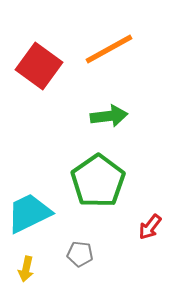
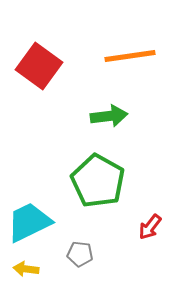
orange line: moved 21 px right, 7 px down; rotated 21 degrees clockwise
green pentagon: rotated 8 degrees counterclockwise
cyan trapezoid: moved 9 px down
yellow arrow: rotated 85 degrees clockwise
